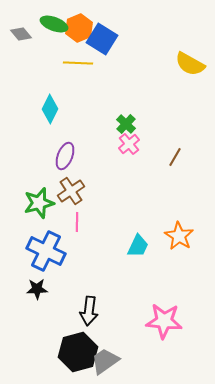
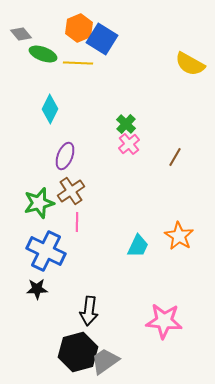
green ellipse: moved 11 px left, 30 px down
